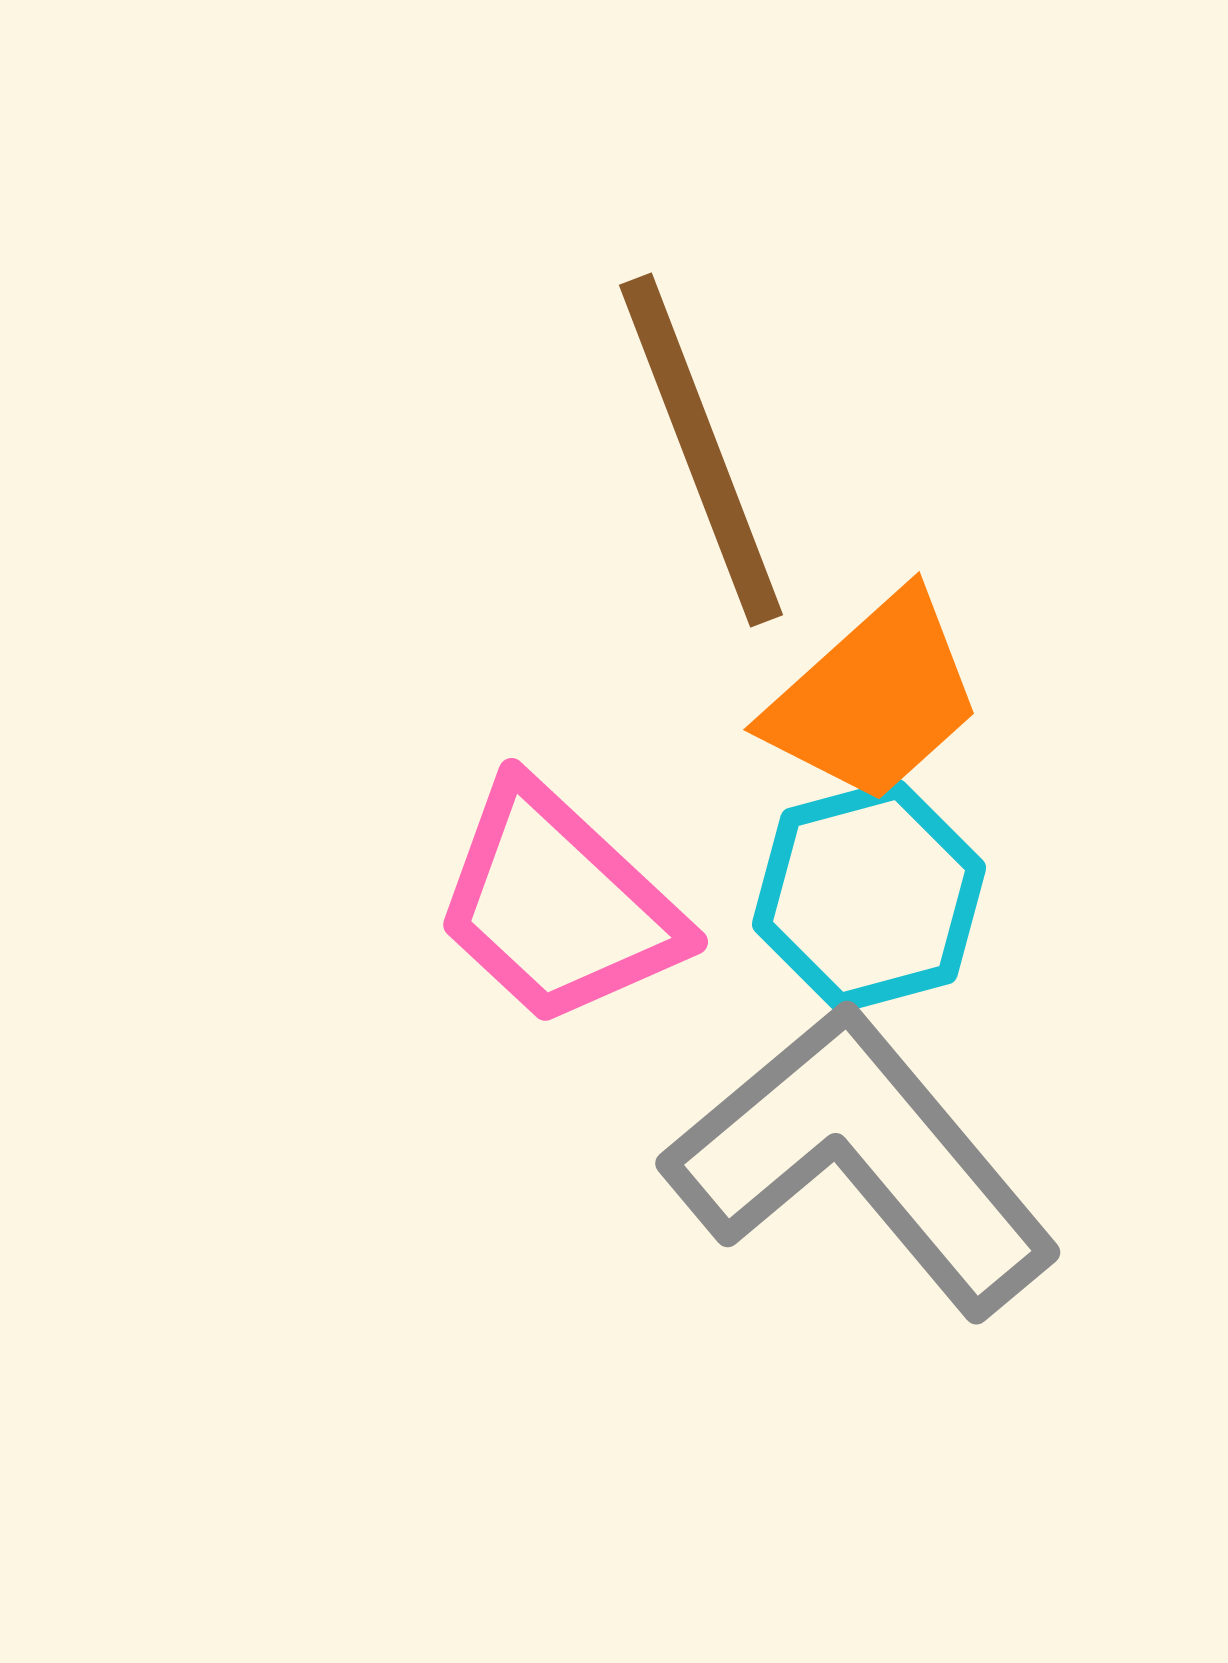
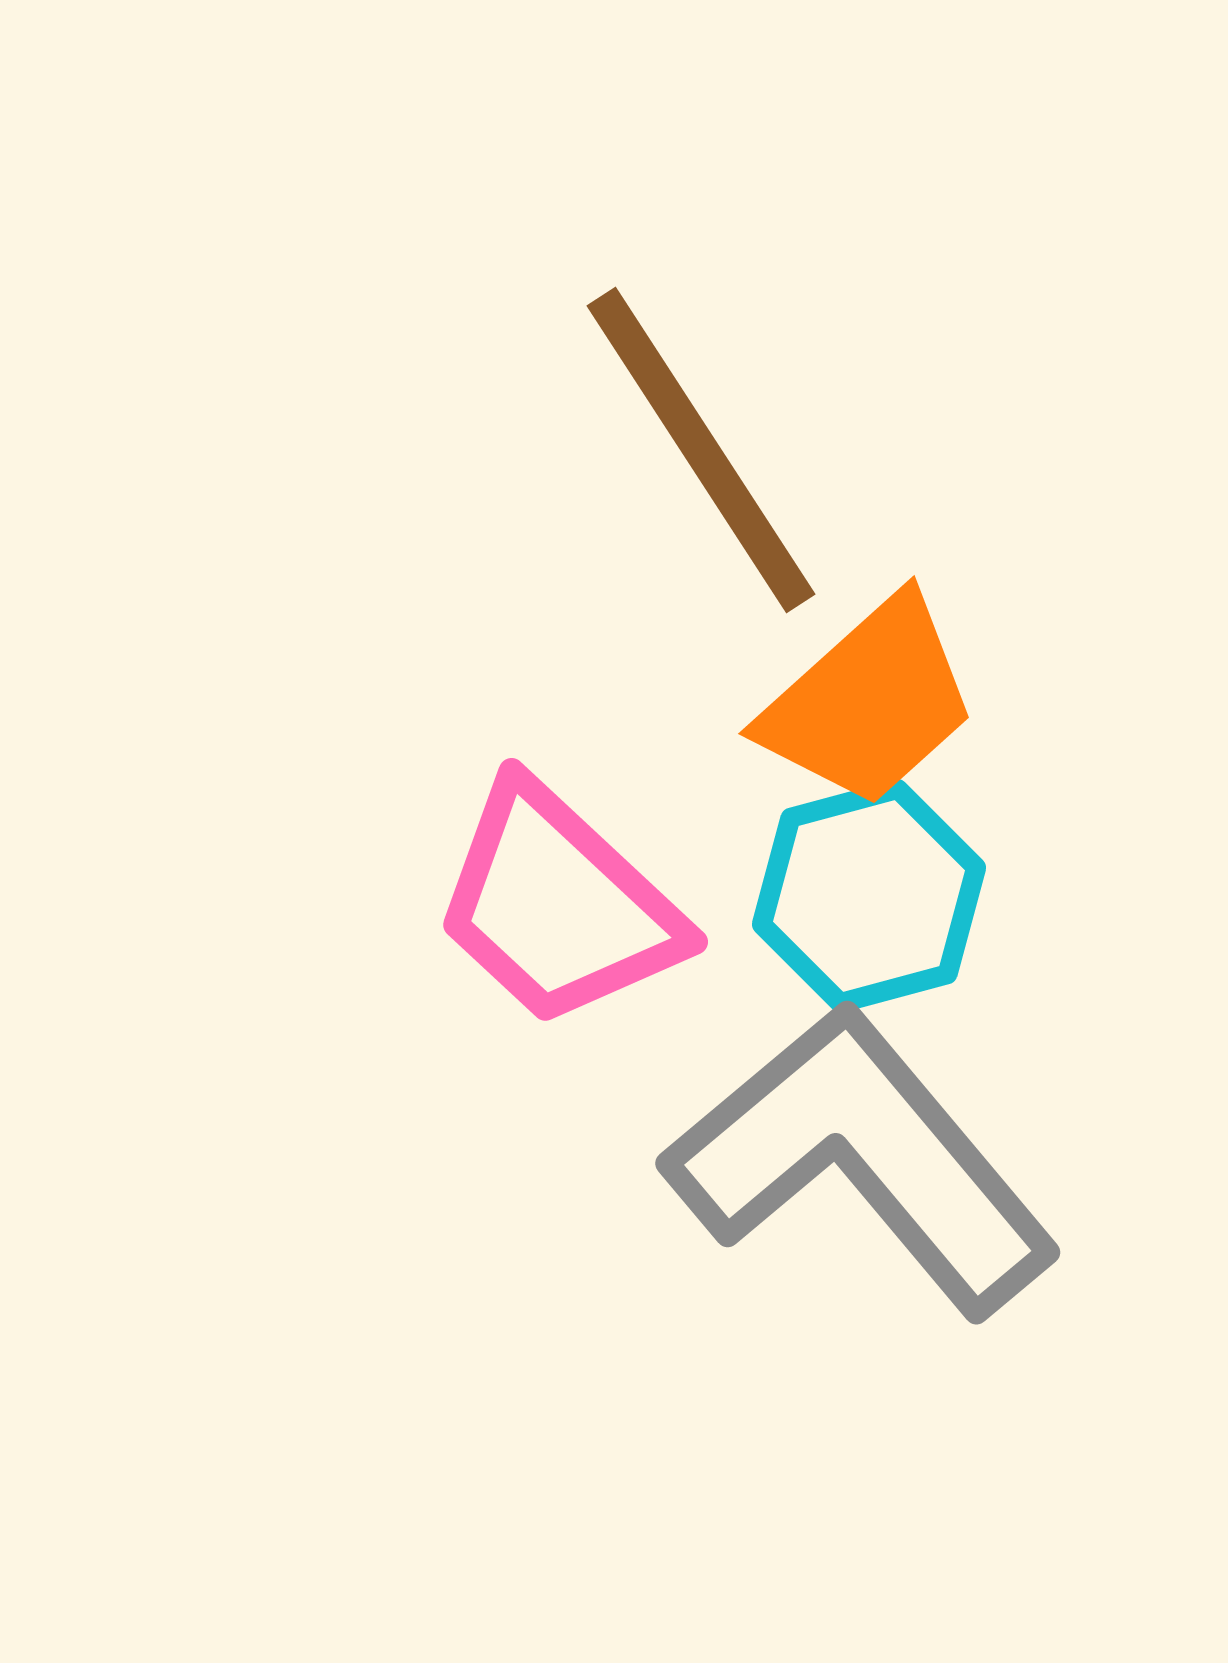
brown line: rotated 12 degrees counterclockwise
orange trapezoid: moved 5 px left, 4 px down
